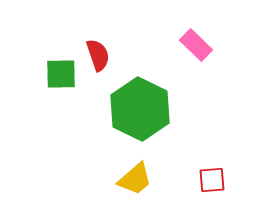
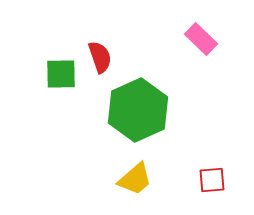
pink rectangle: moved 5 px right, 6 px up
red semicircle: moved 2 px right, 2 px down
green hexagon: moved 2 px left, 1 px down; rotated 10 degrees clockwise
